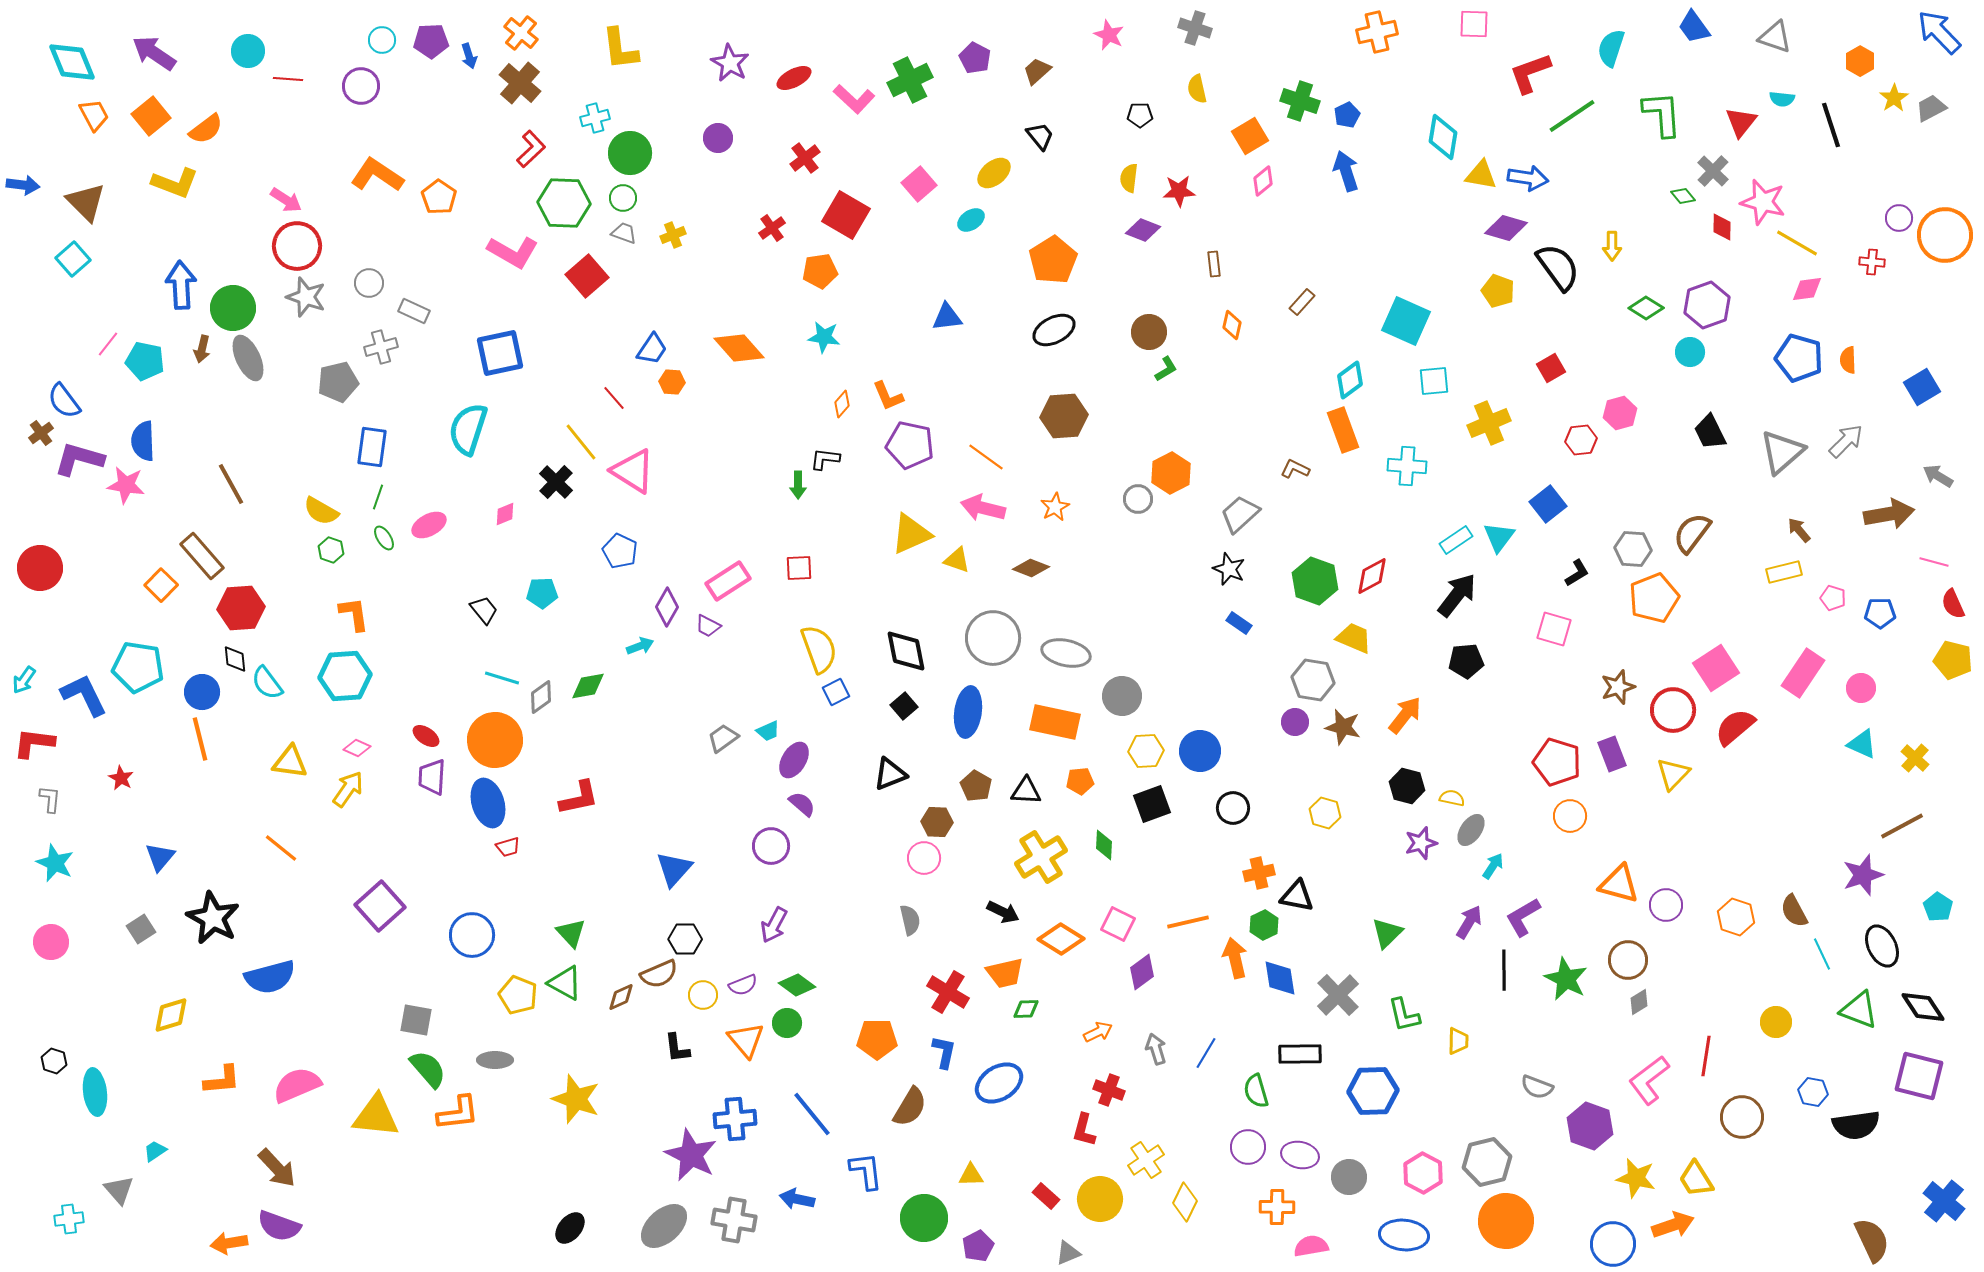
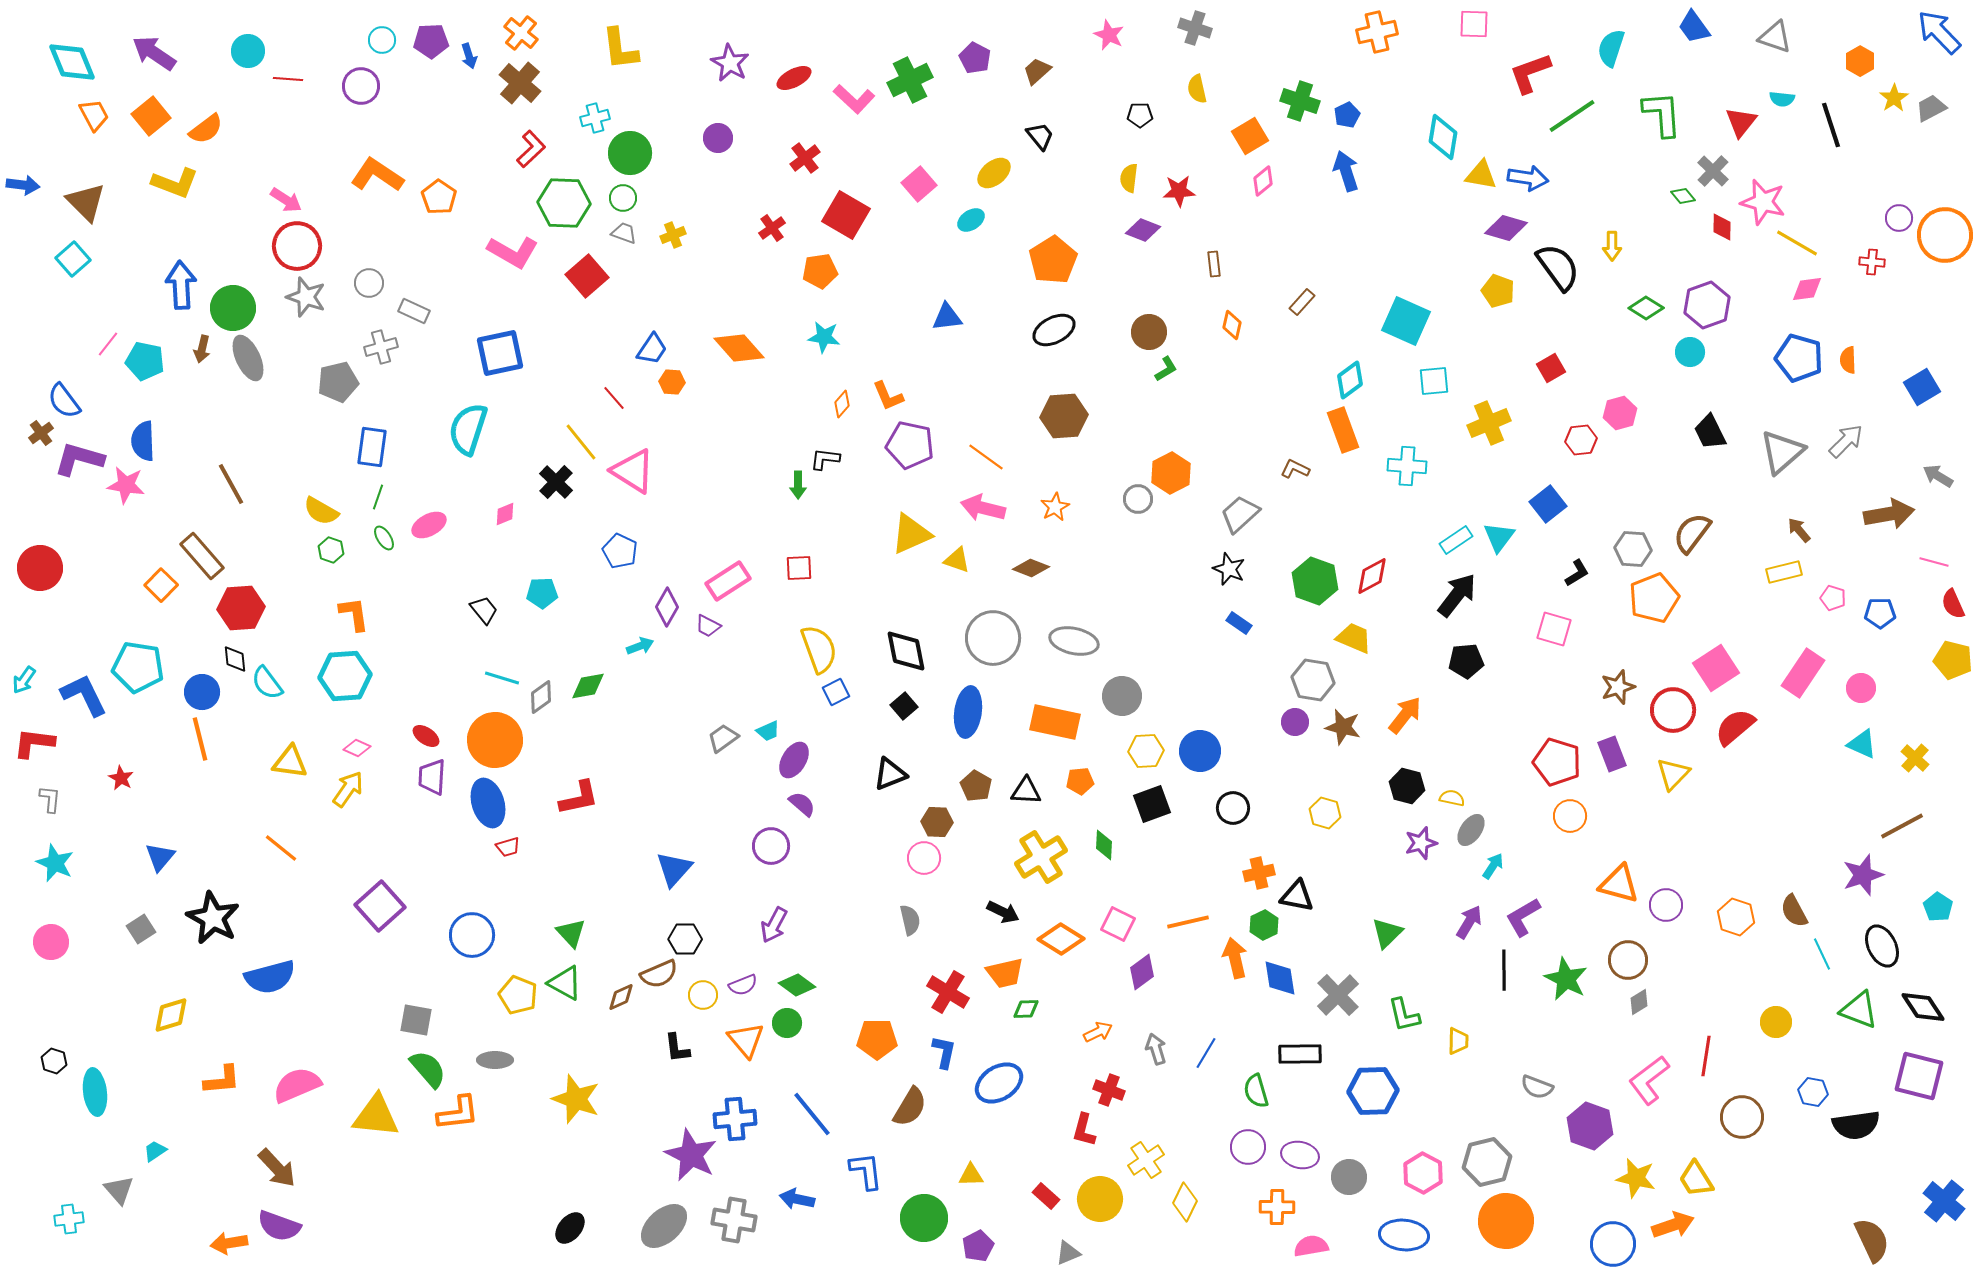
gray ellipse at (1066, 653): moved 8 px right, 12 px up
